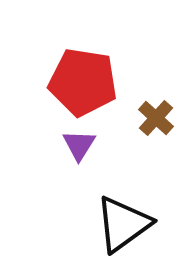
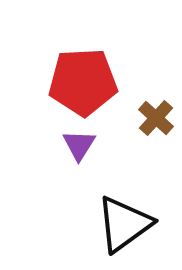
red pentagon: rotated 12 degrees counterclockwise
black triangle: moved 1 px right
